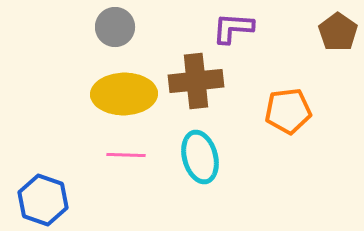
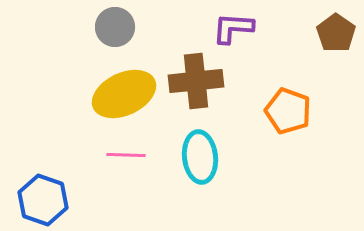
brown pentagon: moved 2 px left, 1 px down
yellow ellipse: rotated 24 degrees counterclockwise
orange pentagon: rotated 27 degrees clockwise
cyan ellipse: rotated 9 degrees clockwise
